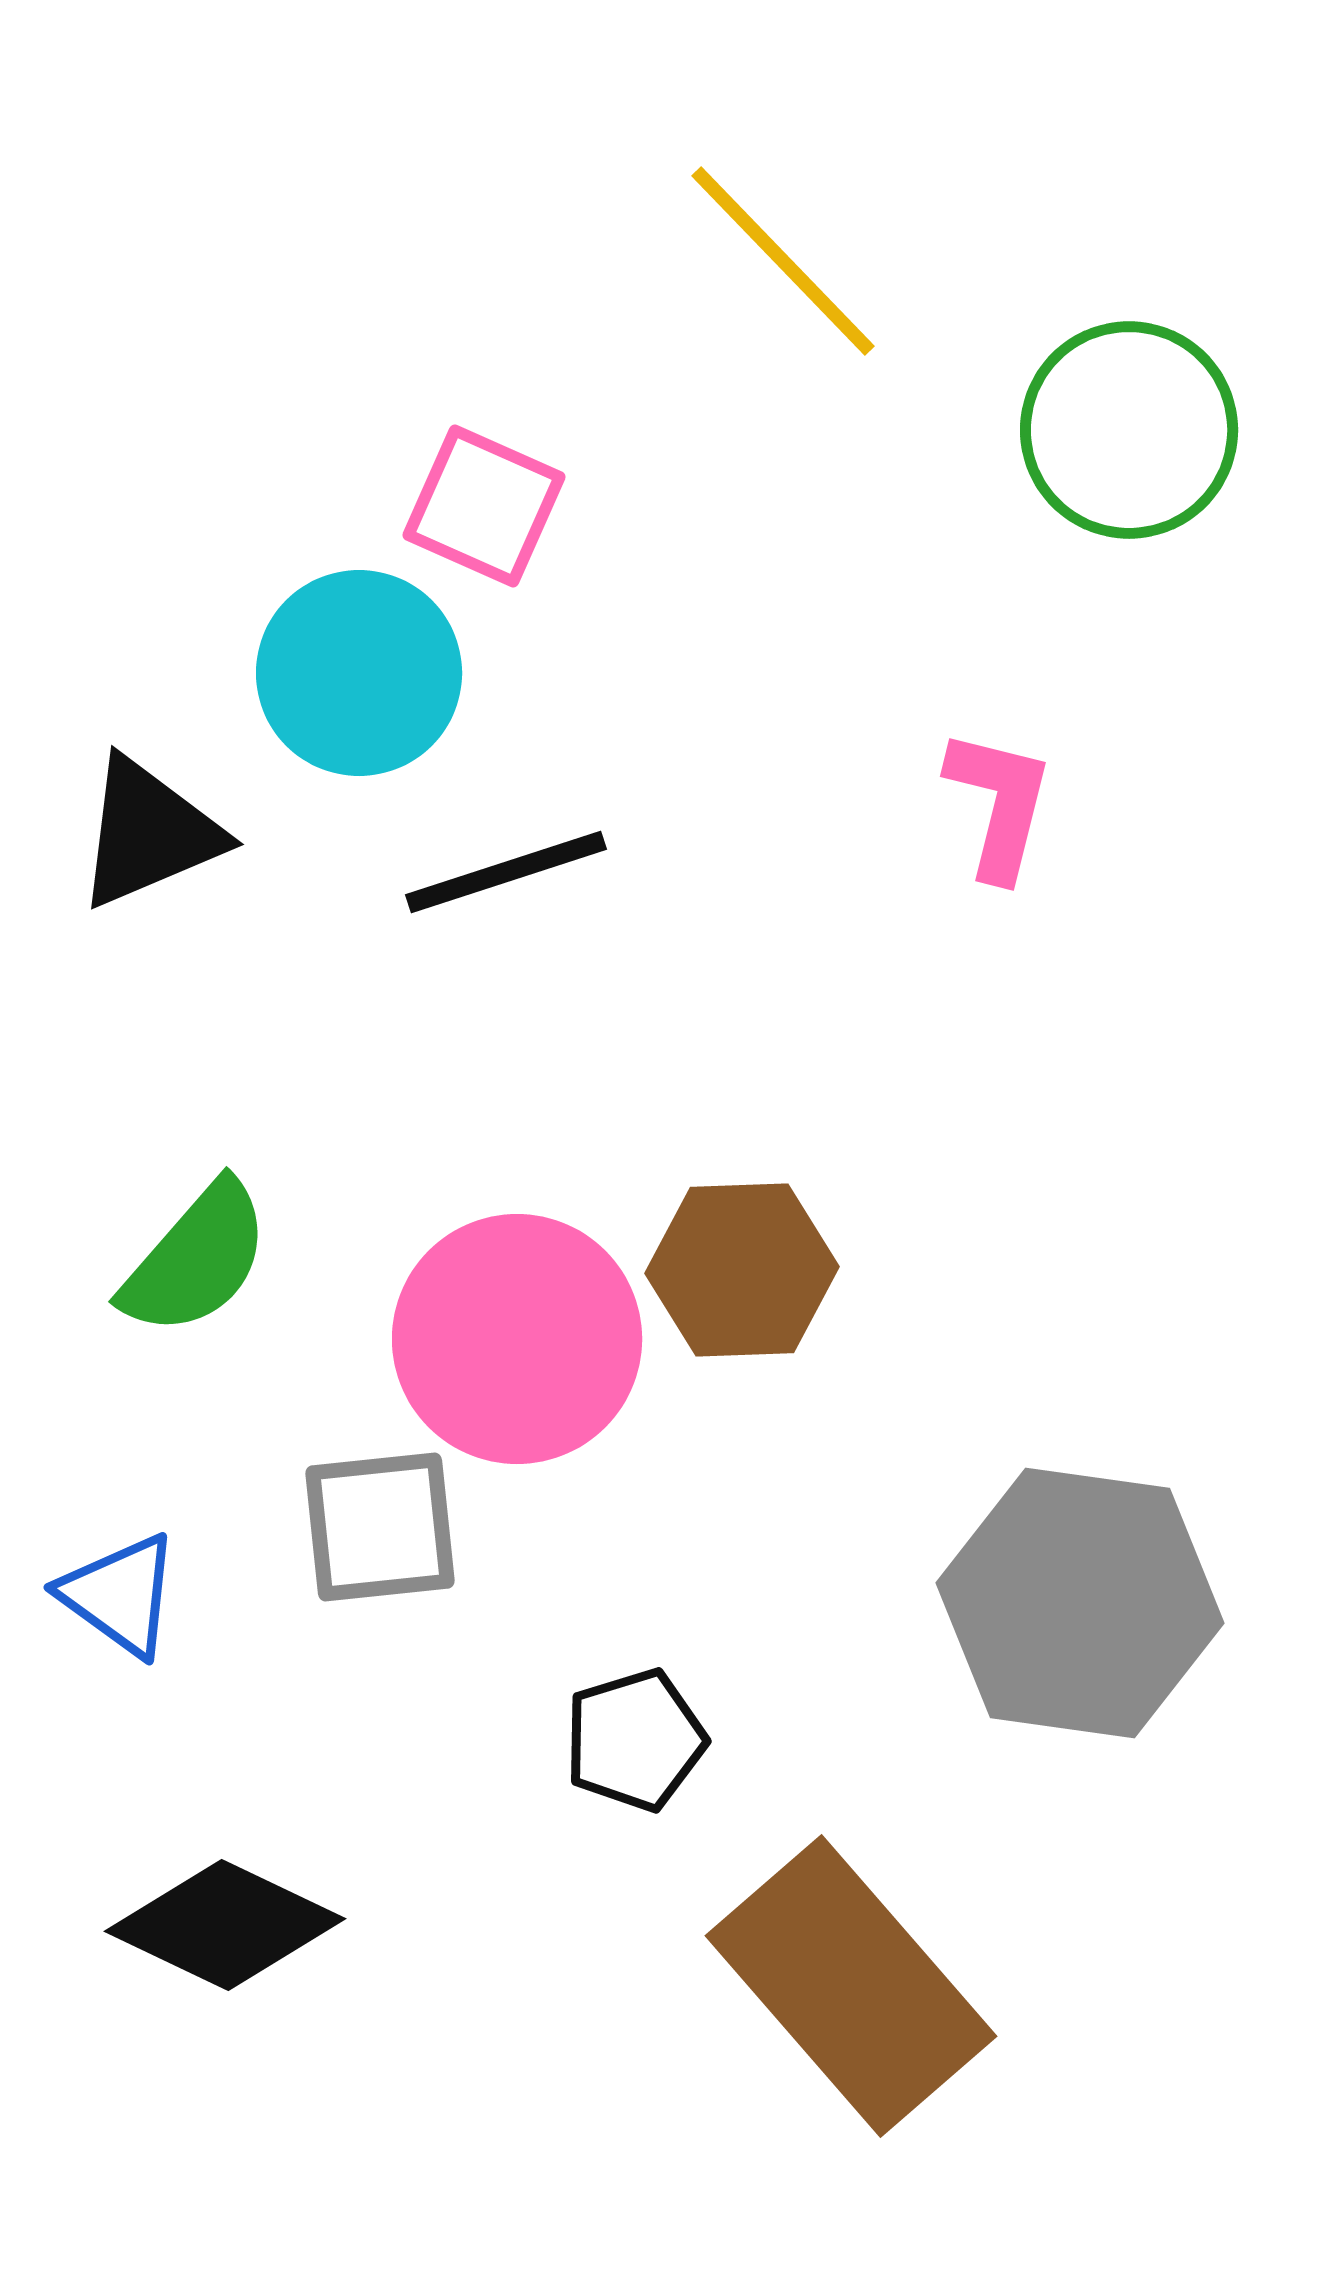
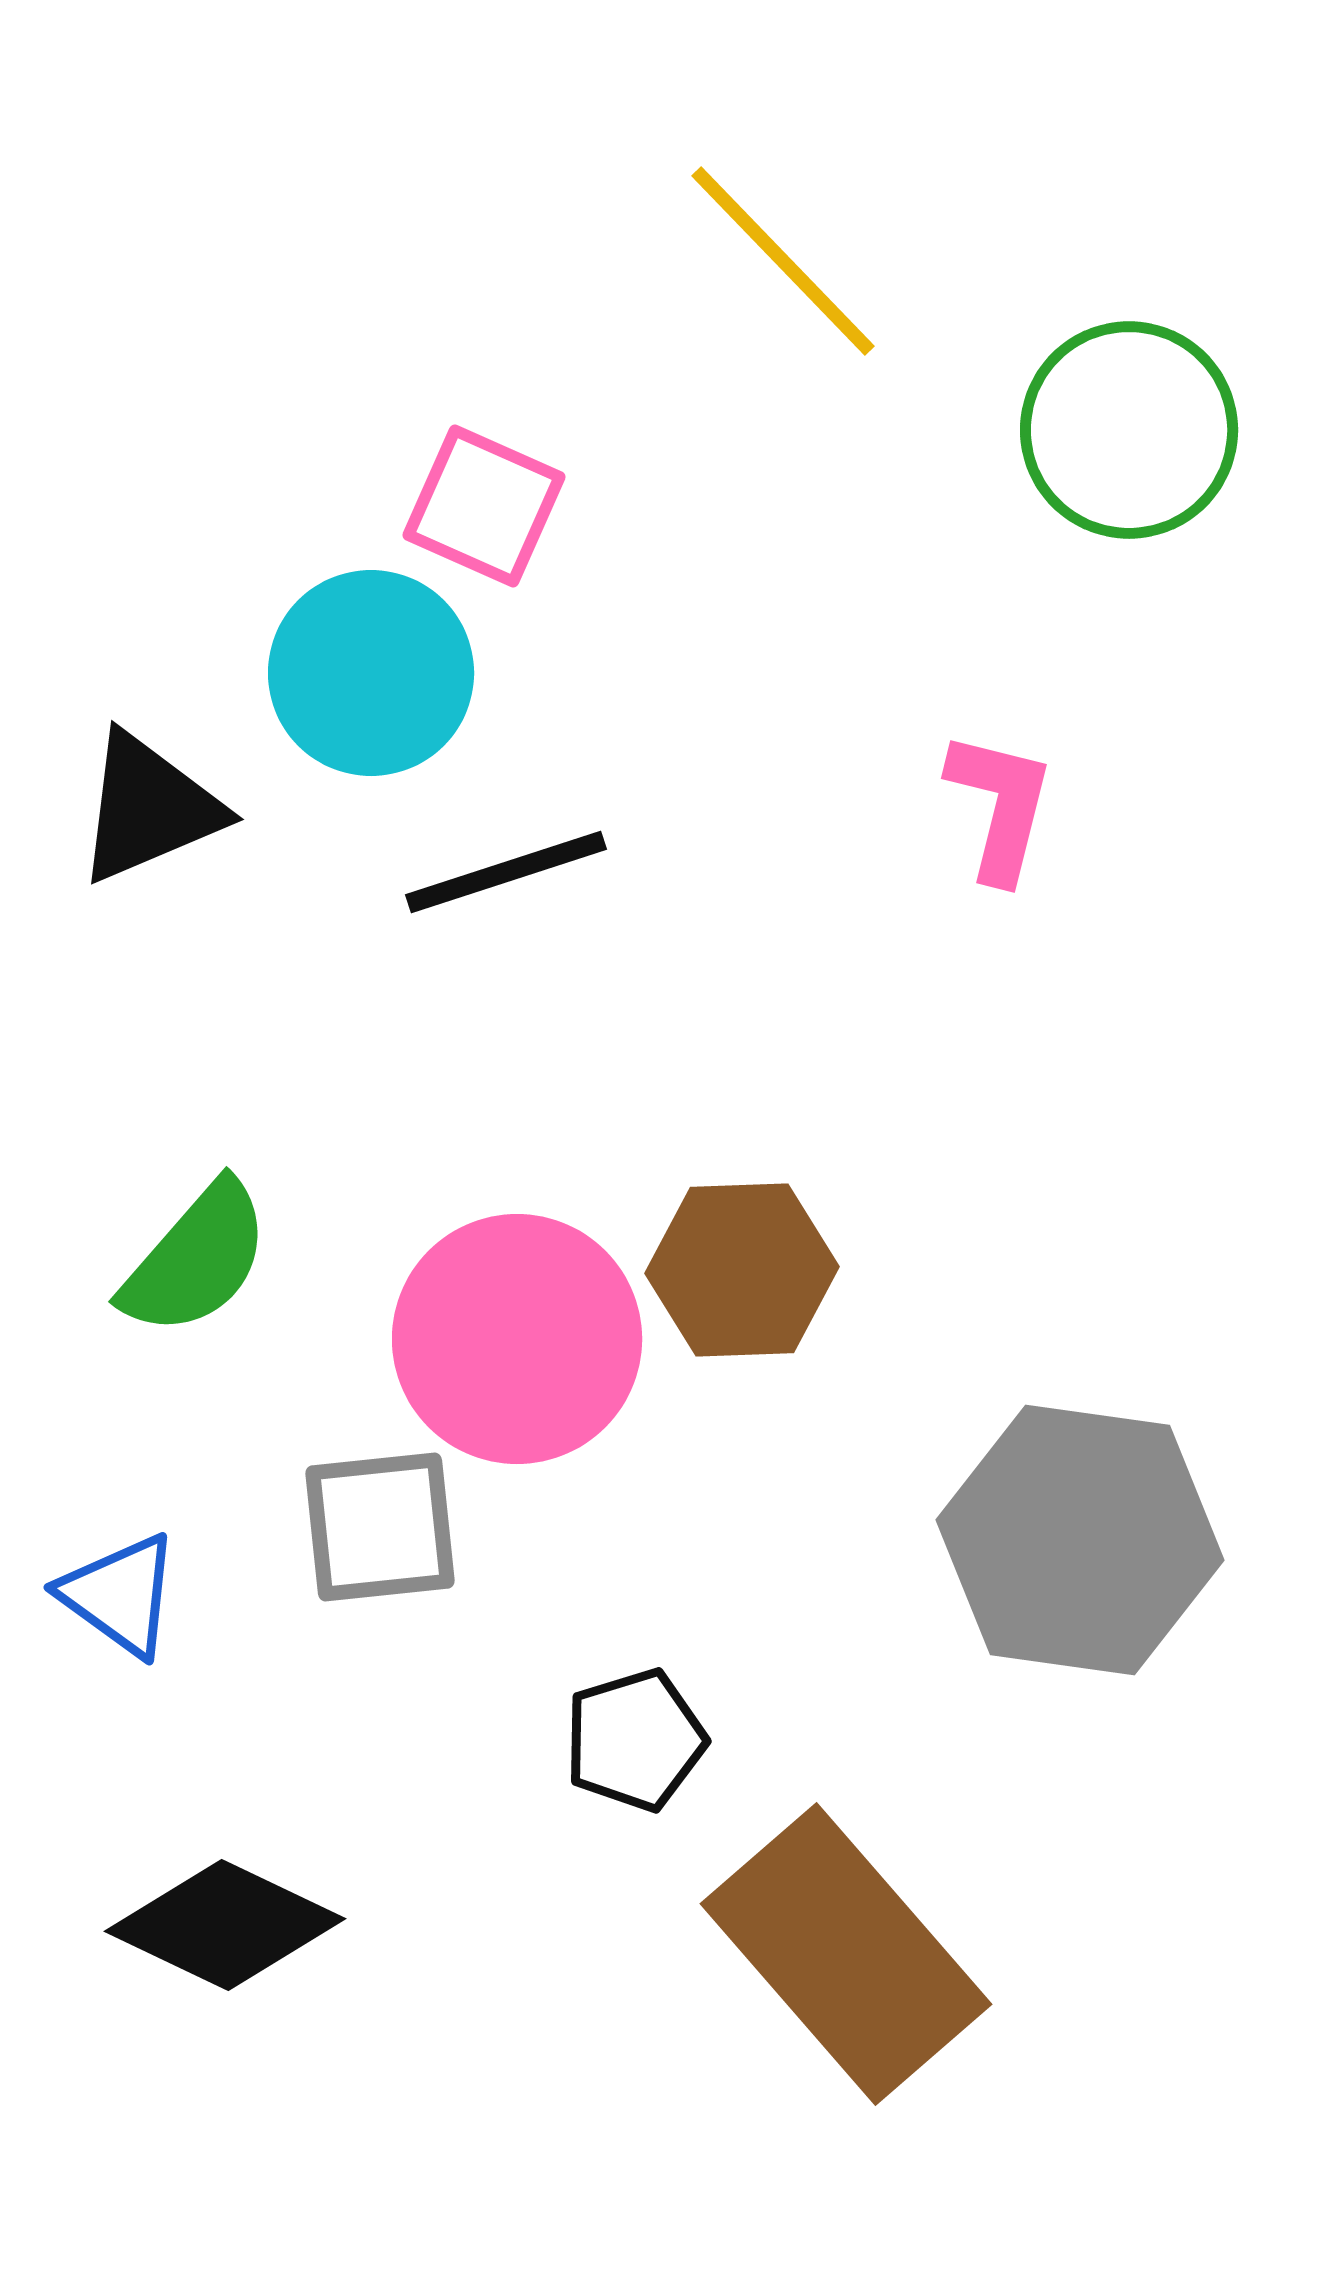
cyan circle: moved 12 px right
pink L-shape: moved 1 px right, 2 px down
black triangle: moved 25 px up
gray hexagon: moved 63 px up
brown rectangle: moved 5 px left, 32 px up
